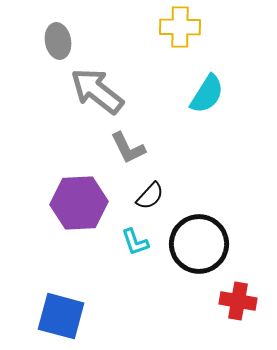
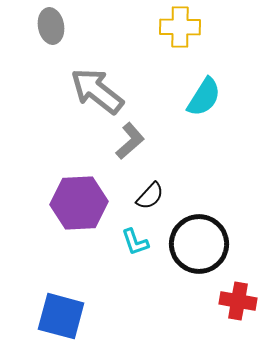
gray ellipse: moved 7 px left, 15 px up
cyan semicircle: moved 3 px left, 3 px down
gray L-shape: moved 2 px right, 7 px up; rotated 105 degrees counterclockwise
